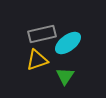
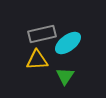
yellow triangle: rotated 15 degrees clockwise
